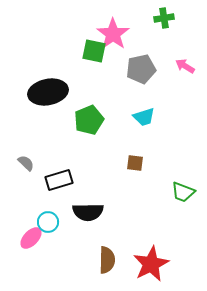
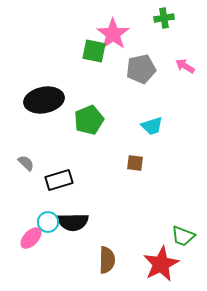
black ellipse: moved 4 px left, 8 px down
cyan trapezoid: moved 8 px right, 9 px down
green trapezoid: moved 44 px down
black semicircle: moved 15 px left, 10 px down
red star: moved 10 px right
